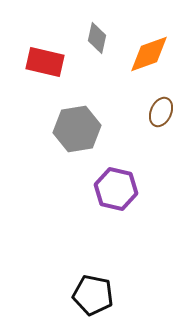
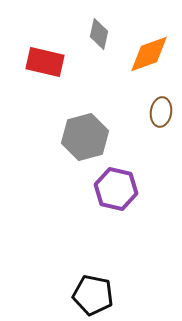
gray diamond: moved 2 px right, 4 px up
brown ellipse: rotated 16 degrees counterclockwise
gray hexagon: moved 8 px right, 8 px down; rotated 6 degrees counterclockwise
